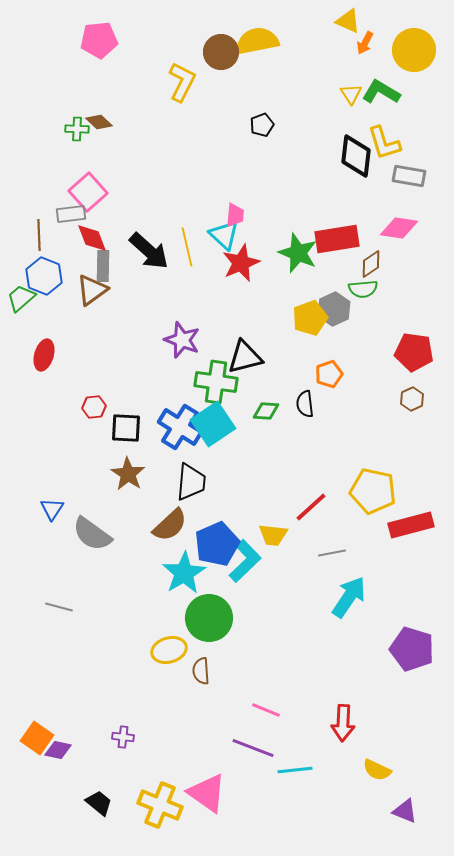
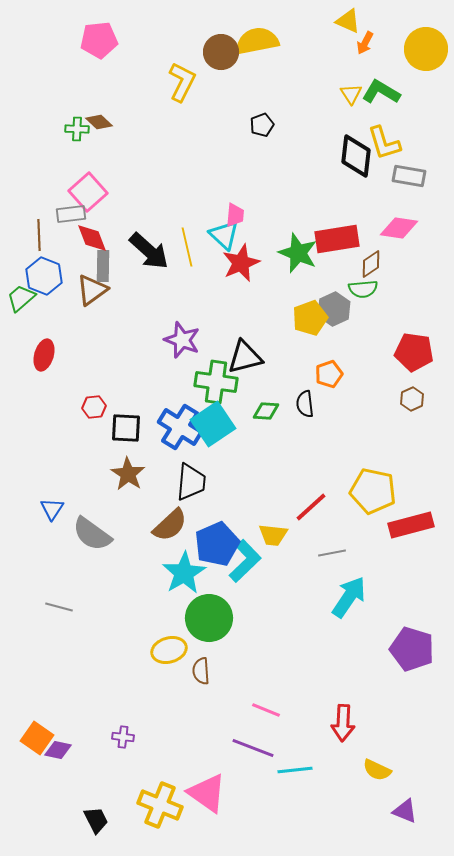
yellow circle at (414, 50): moved 12 px right, 1 px up
black trapezoid at (99, 803): moved 3 px left, 17 px down; rotated 24 degrees clockwise
